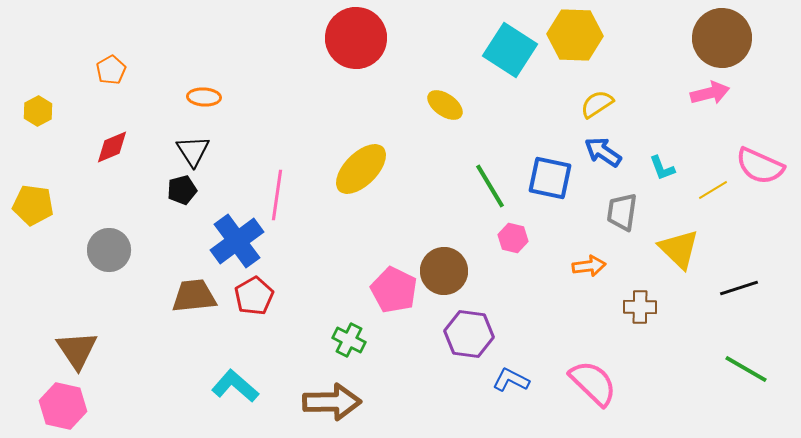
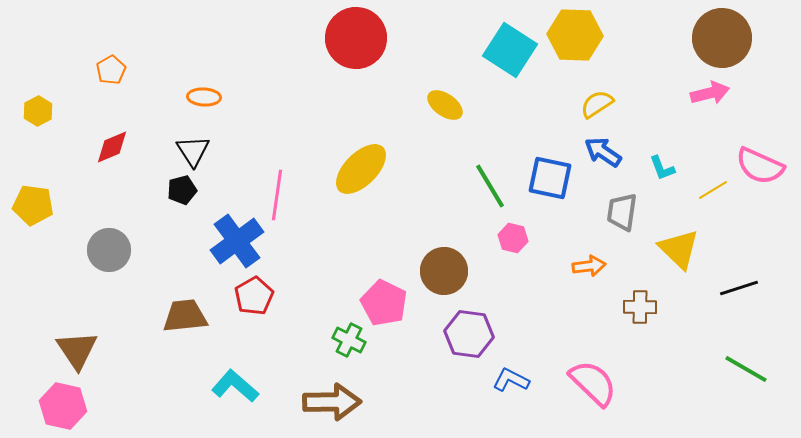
pink pentagon at (394, 290): moved 10 px left, 13 px down
brown trapezoid at (194, 296): moved 9 px left, 20 px down
